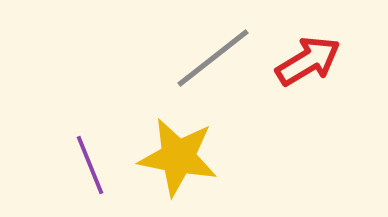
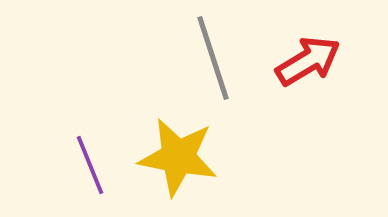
gray line: rotated 70 degrees counterclockwise
